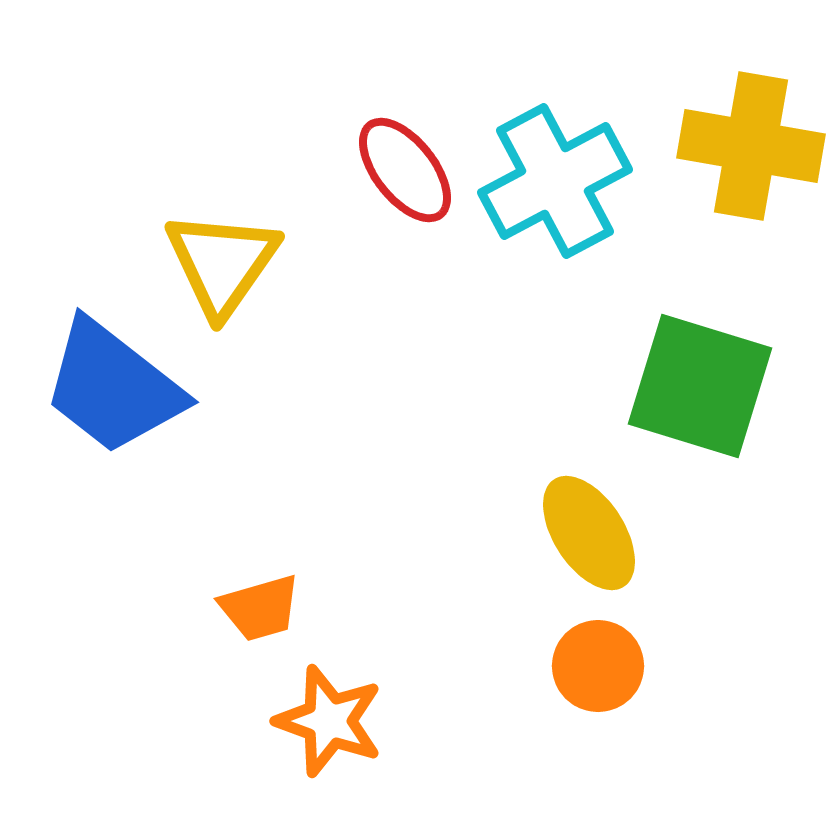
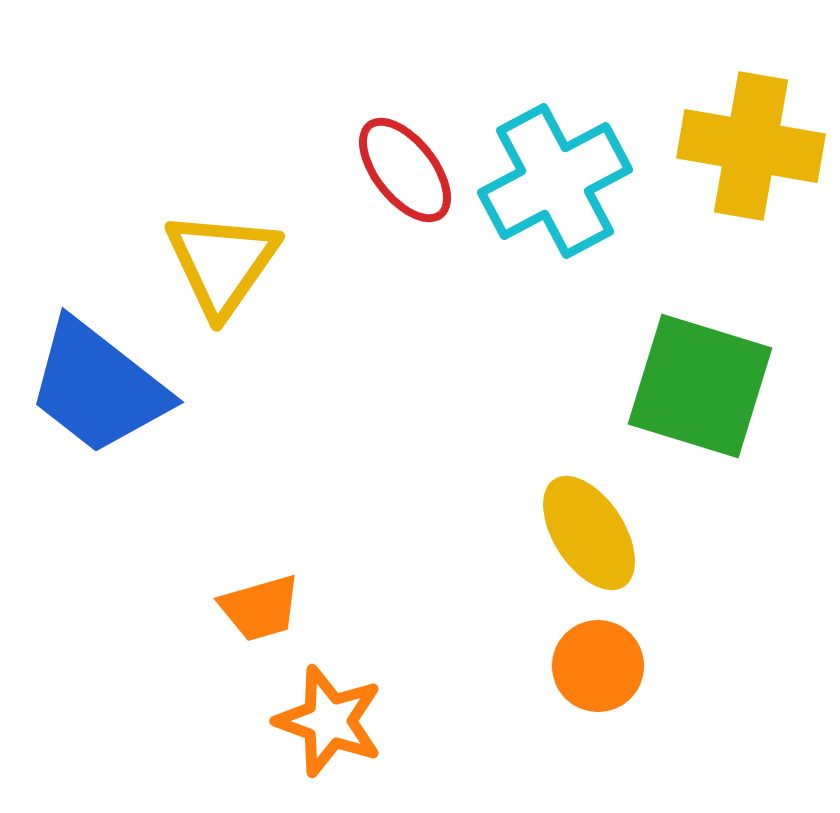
blue trapezoid: moved 15 px left
